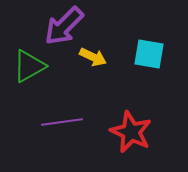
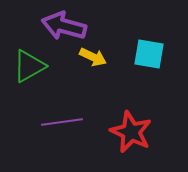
purple arrow: rotated 60 degrees clockwise
